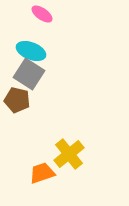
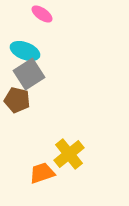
cyan ellipse: moved 6 px left
gray square: rotated 24 degrees clockwise
